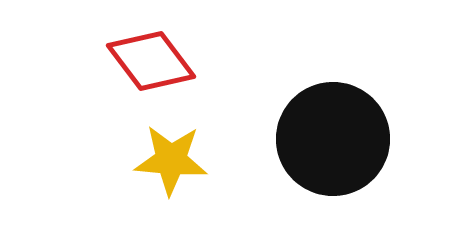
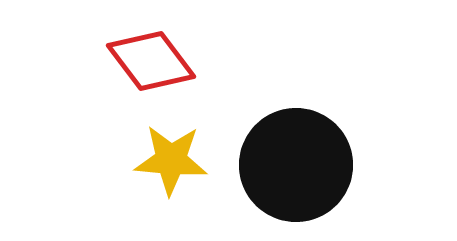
black circle: moved 37 px left, 26 px down
